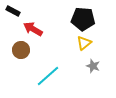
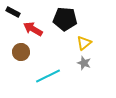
black rectangle: moved 1 px down
black pentagon: moved 18 px left
brown circle: moved 2 px down
gray star: moved 9 px left, 3 px up
cyan line: rotated 15 degrees clockwise
